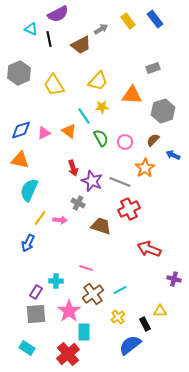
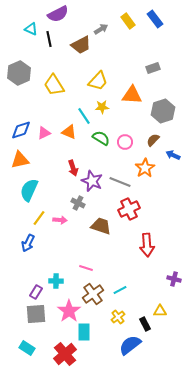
orange triangle at (69, 131): moved 1 px down; rotated 14 degrees counterclockwise
green semicircle at (101, 138): rotated 30 degrees counterclockwise
orange triangle at (20, 160): rotated 24 degrees counterclockwise
yellow line at (40, 218): moved 1 px left
red arrow at (149, 249): moved 2 px left, 4 px up; rotated 115 degrees counterclockwise
red cross at (68, 354): moved 3 px left
